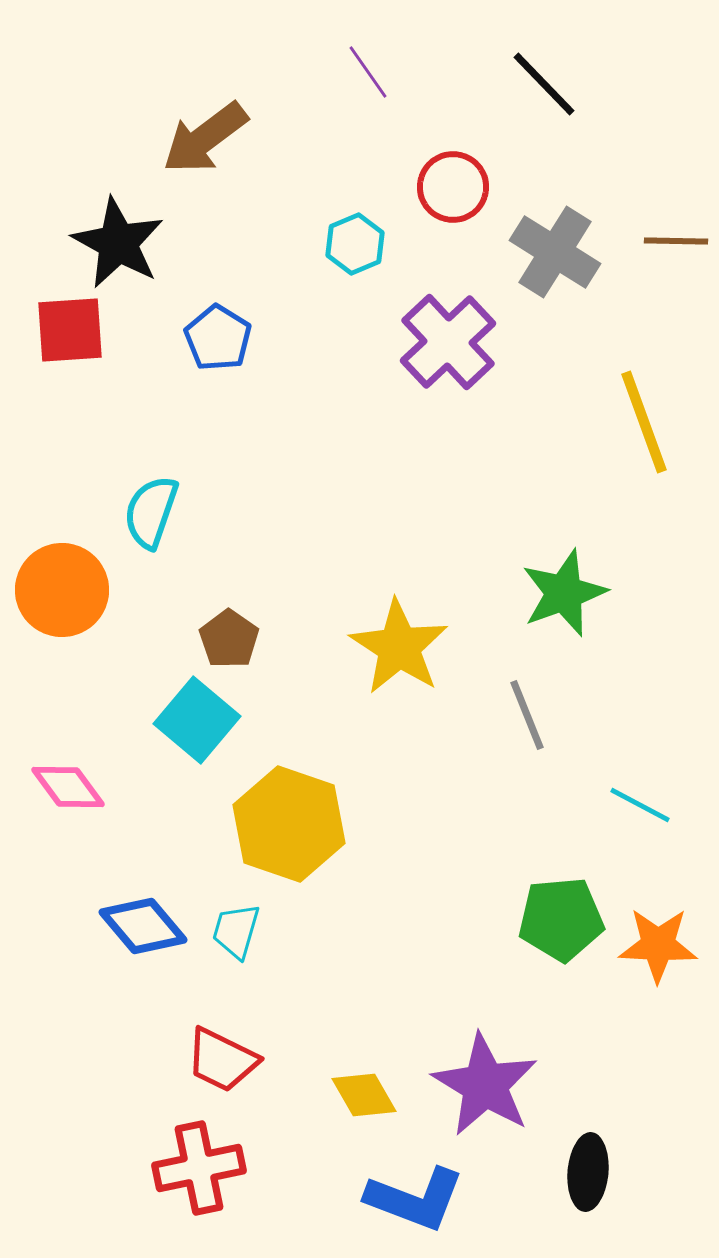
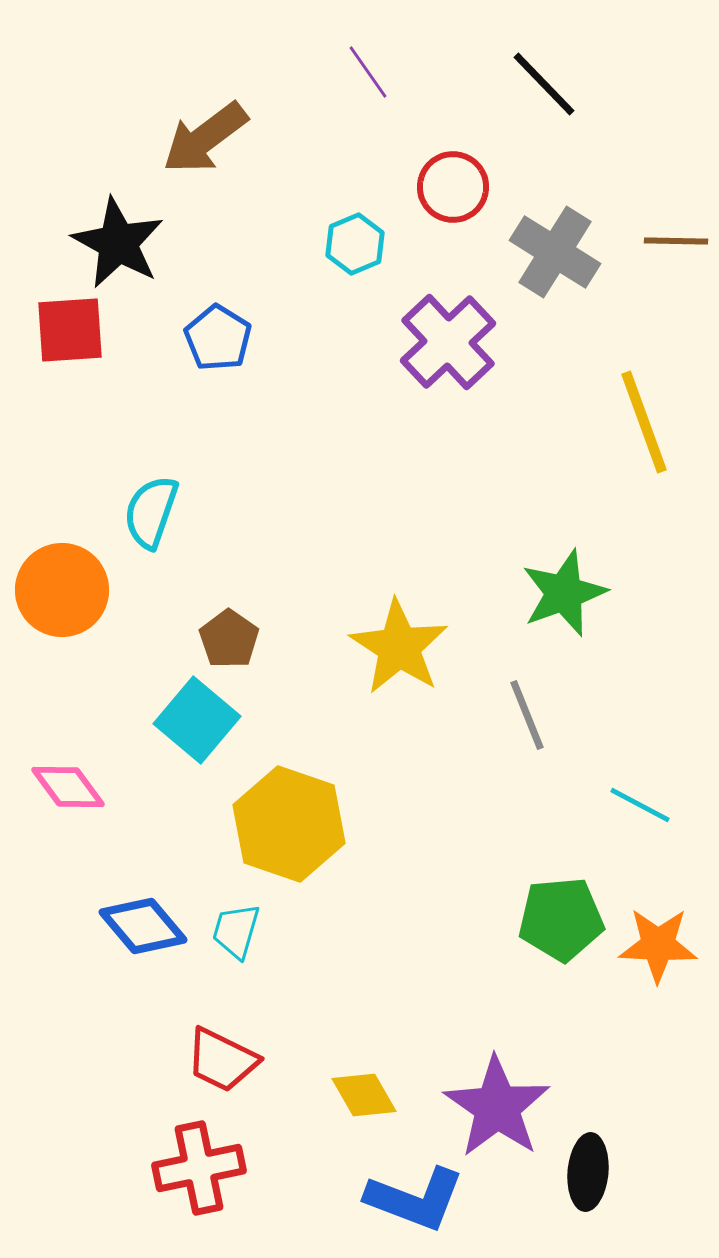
purple star: moved 12 px right, 22 px down; rotated 4 degrees clockwise
